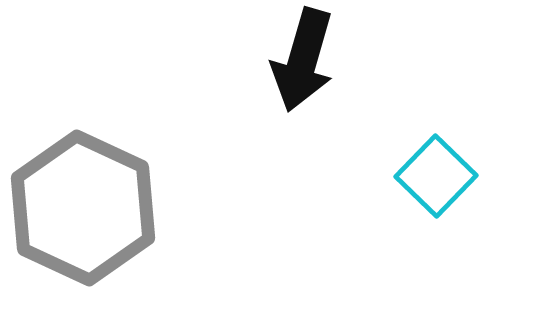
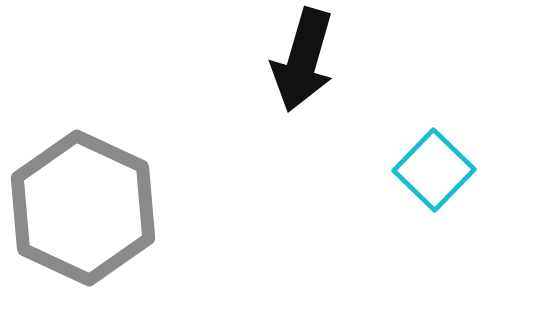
cyan square: moved 2 px left, 6 px up
